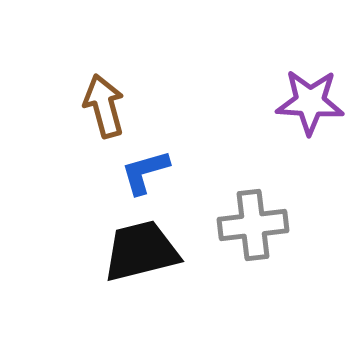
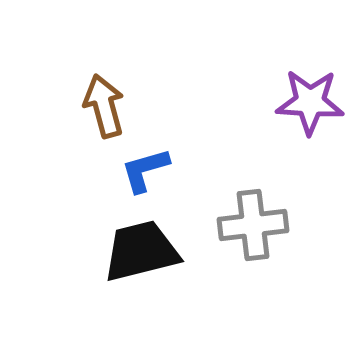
blue L-shape: moved 2 px up
